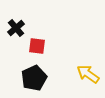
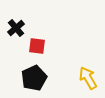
yellow arrow: moved 4 px down; rotated 25 degrees clockwise
